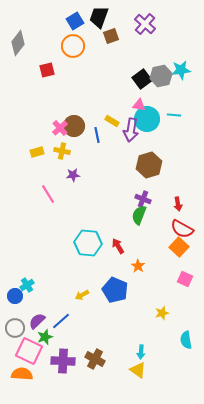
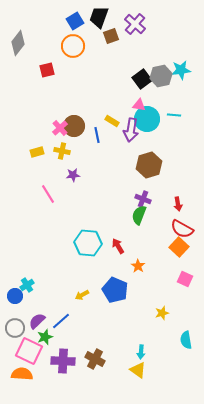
purple cross at (145, 24): moved 10 px left
